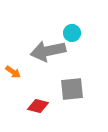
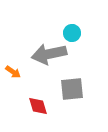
gray arrow: moved 1 px right, 3 px down
red diamond: rotated 60 degrees clockwise
